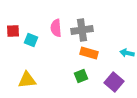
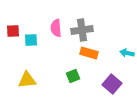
cyan square: rotated 24 degrees counterclockwise
green square: moved 8 px left
purple square: moved 2 px left, 2 px down
